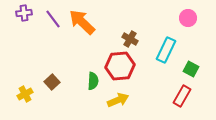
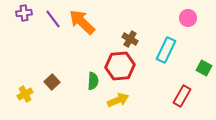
green square: moved 13 px right, 1 px up
